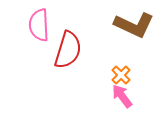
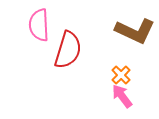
brown L-shape: moved 1 px right, 6 px down
